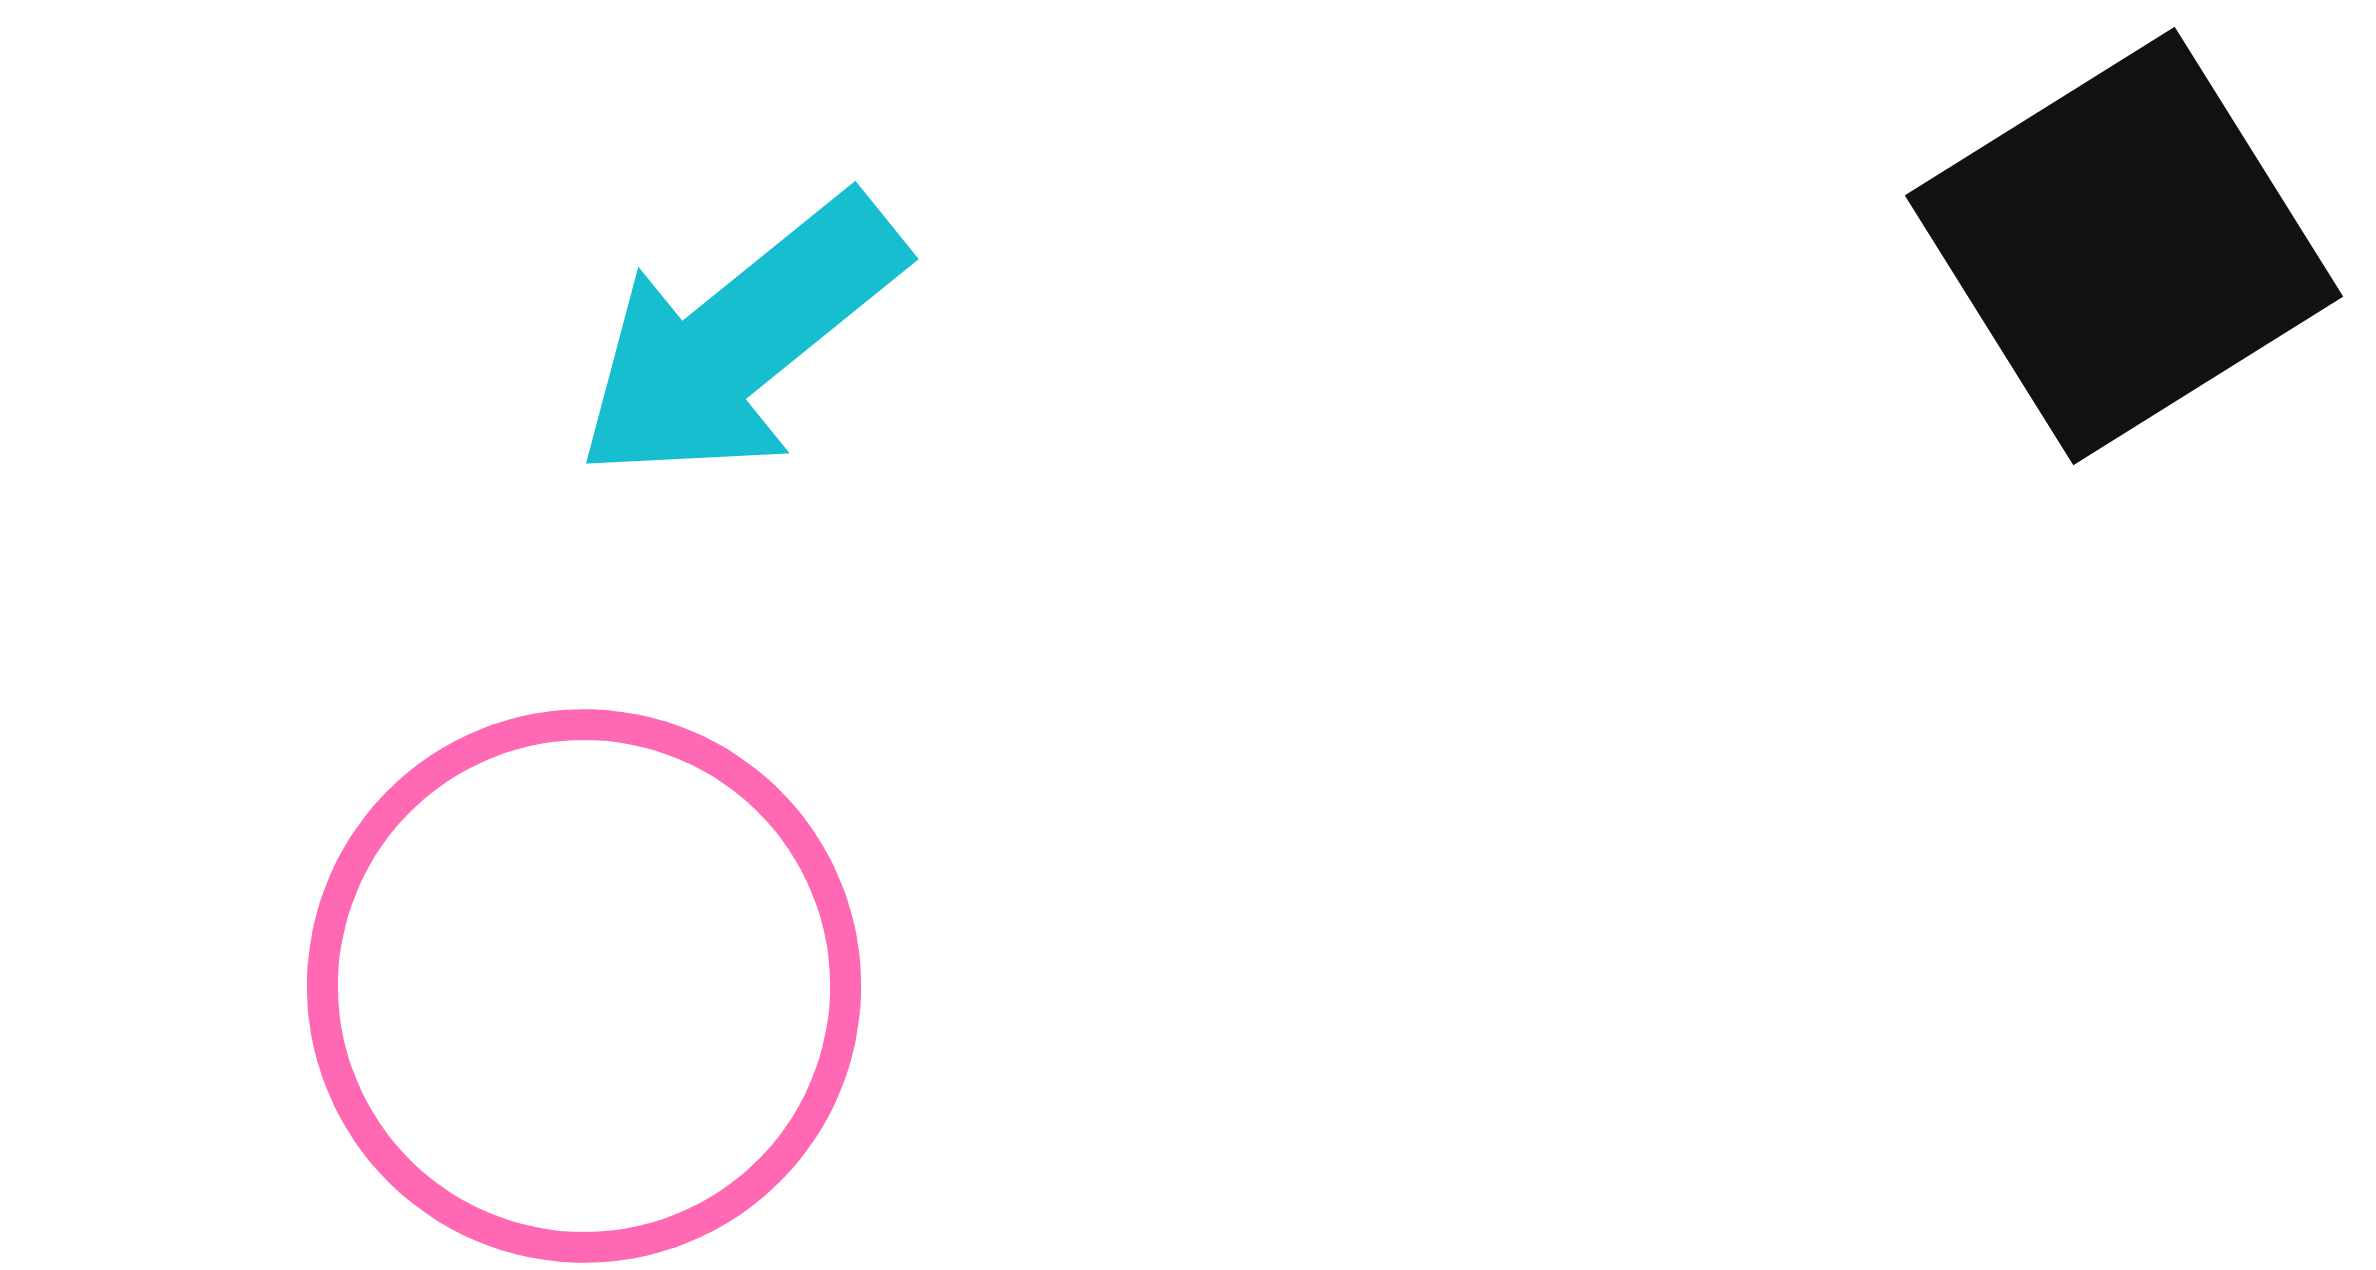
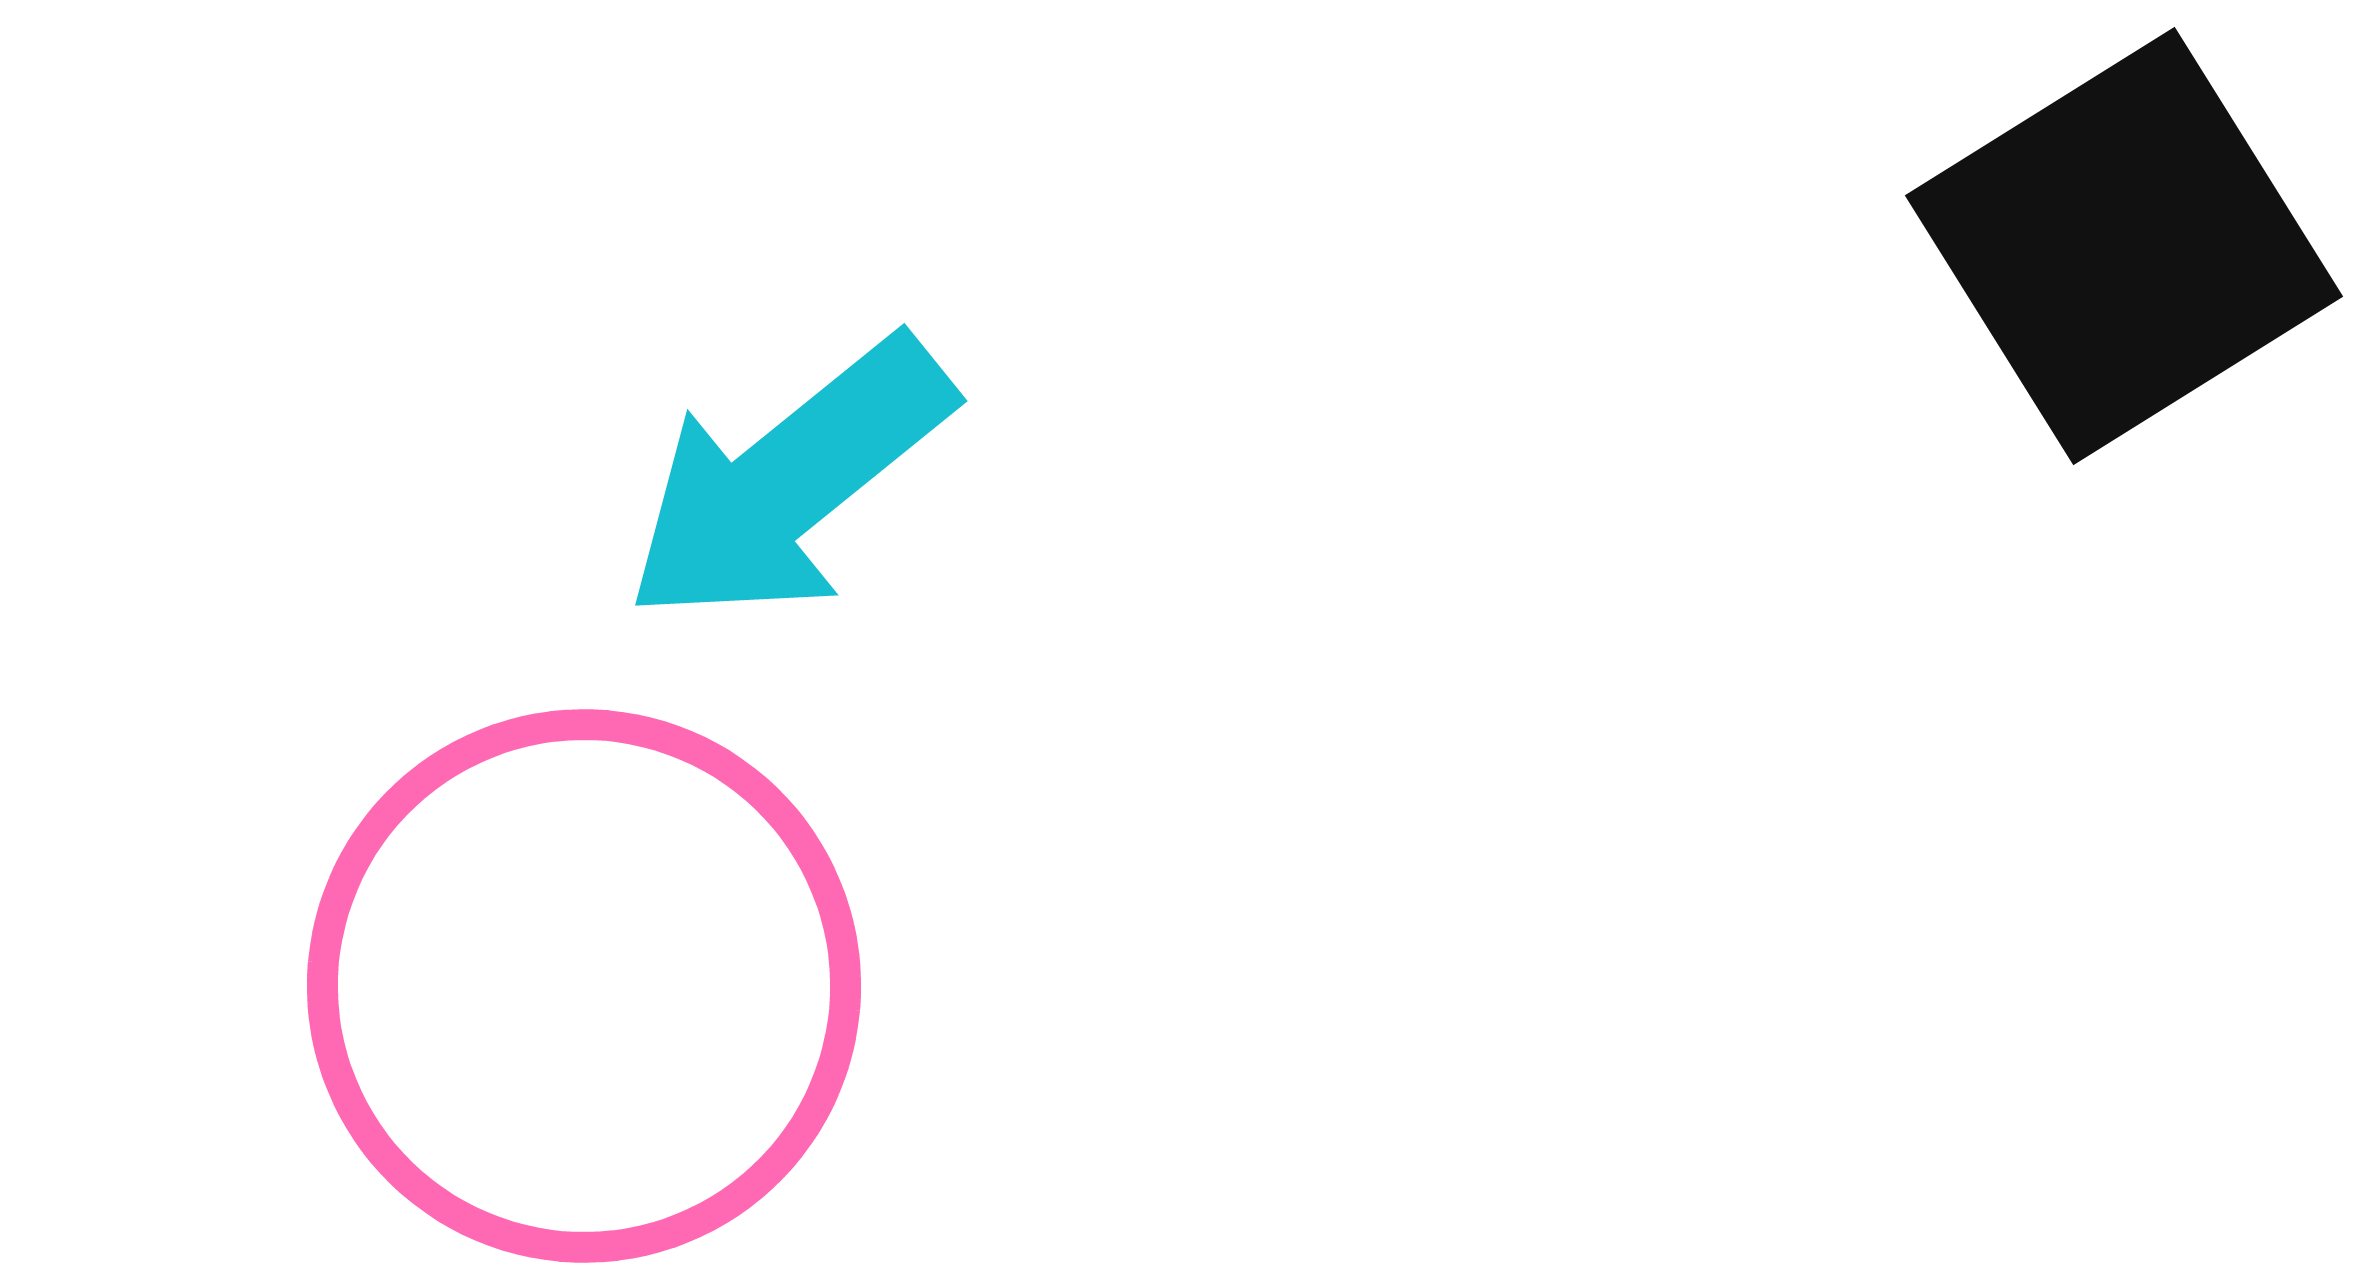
cyan arrow: moved 49 px right, 142 px down
